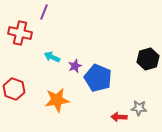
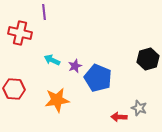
purple line: rotated 28 degrees counterclockwise
cyan arrow: moved 3 px down
red hexagon: rotated 15 degrees counterclockwise
gray star: rotated 14 degrees clockwise
